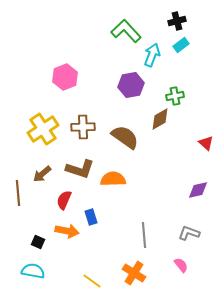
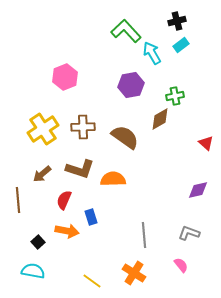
cyan arrow: moved 2 px up; rotated 50 degrees counterclockwise
brown line: moved 7 px down
black square: rotated 24 degrees clockwise
